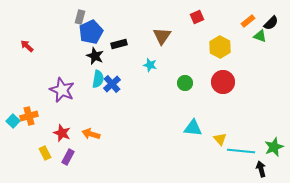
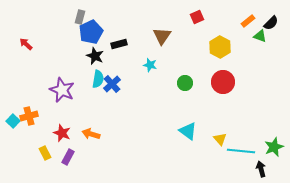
red arrow: moved 1 px left, 2 px up
cyan triangle: moved 5 px left, 3 px down; rotated 30 degrees clockwise
